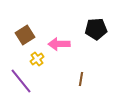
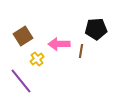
brown square: moved 2 px left, 1 px down
brown line: moved 28 px up
